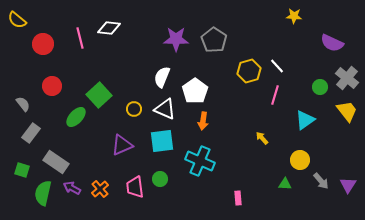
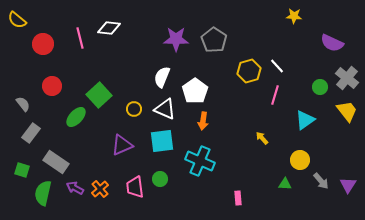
purple arrow at (72, 188): moved 3 px right
